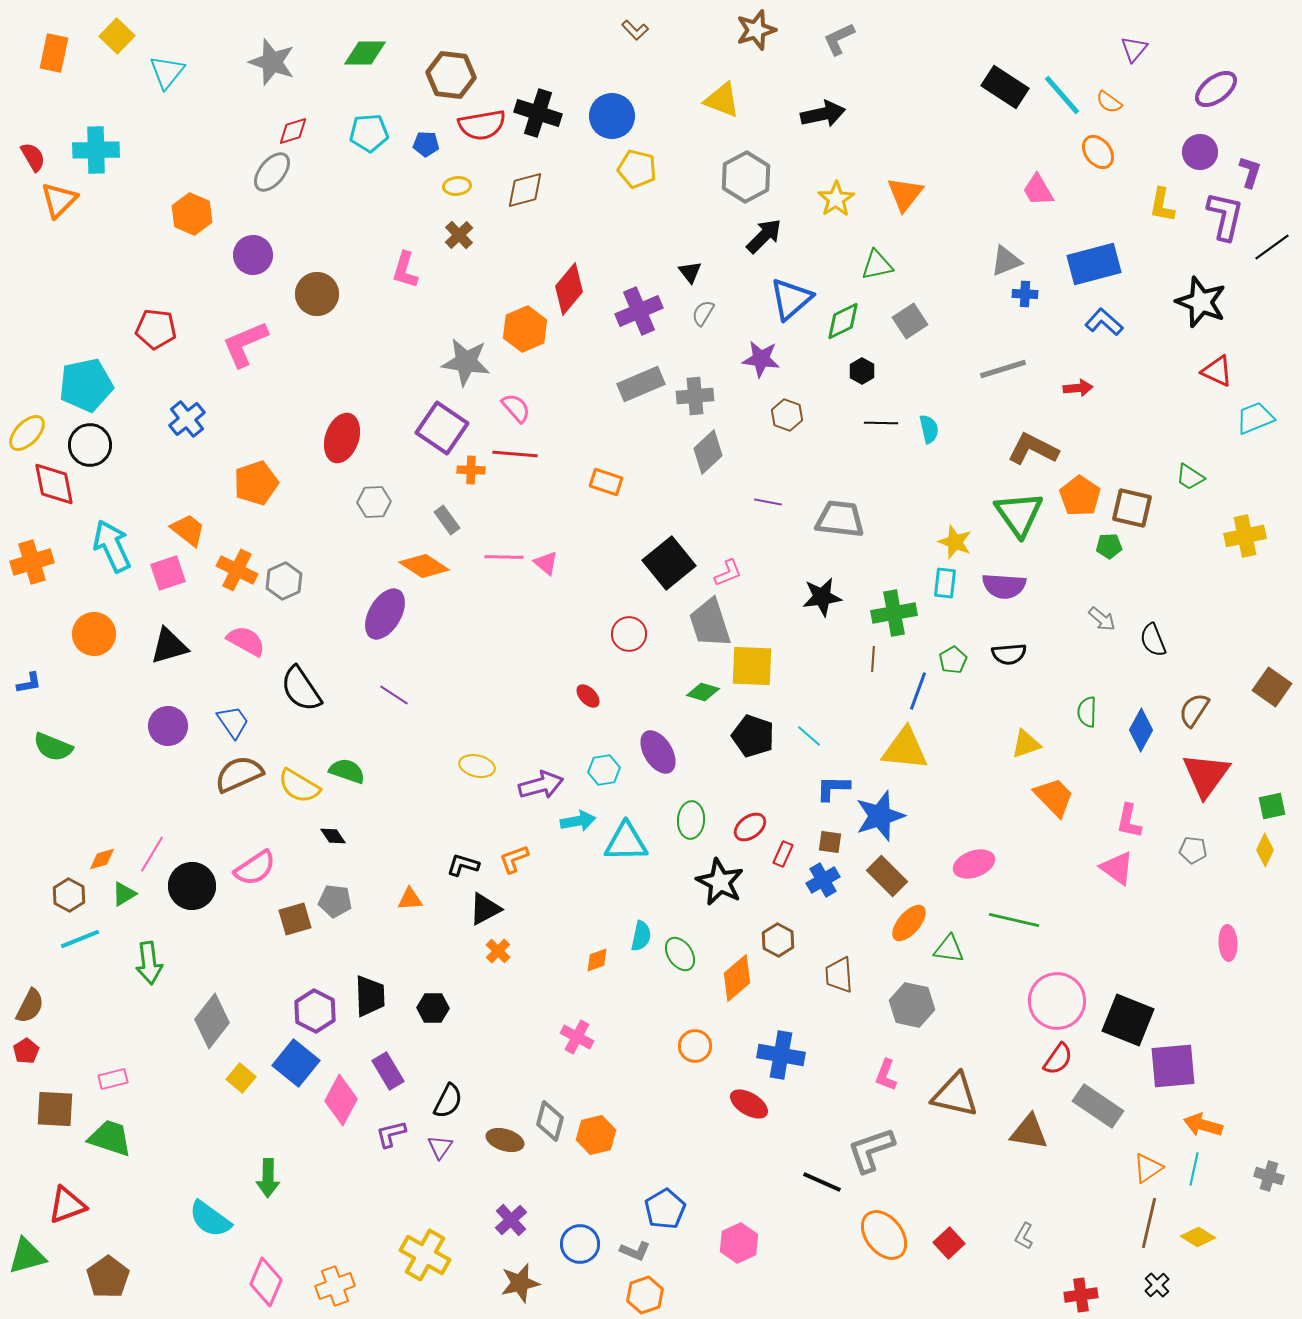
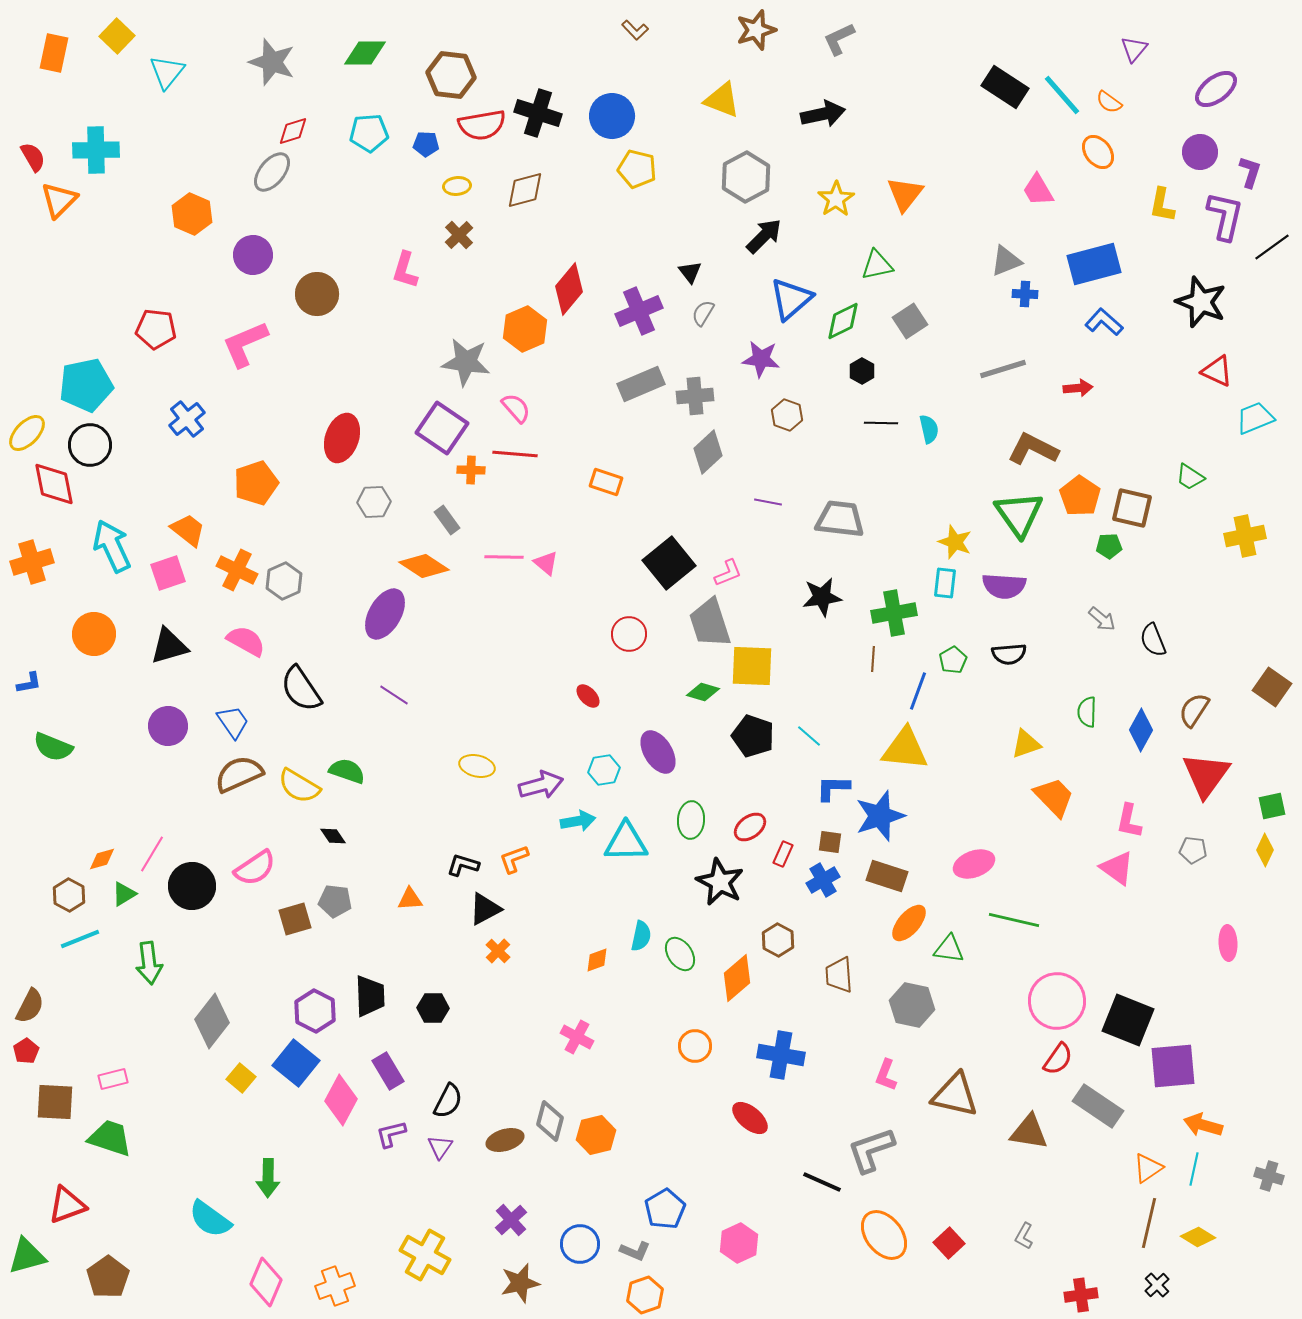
brown rectangle at (887, 876): rotated 27 degrees counterclockwise
red ellipse at (749, 1104): moved 1 px right, 14 px down; rotated 9 degrees clockwise
brown square at (55, 1109): moved 7 px up
brown ellipse at (505, 1140): rotated 33 degrees counterclockwise
